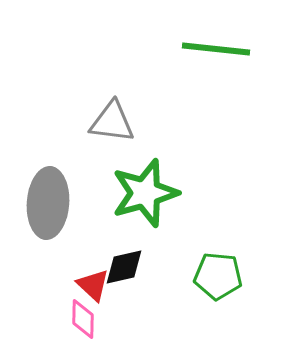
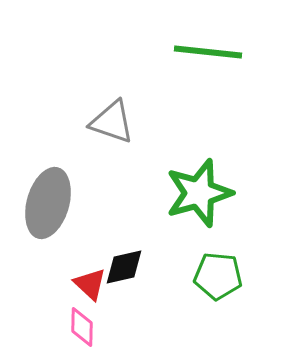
green line: moved 8 px left, 3 px down
gray triangle: rotated 12 degrees clockwise
green star: moved 54 px right
gray ellipse: rotated 12 degrees clockwise
red triangle: moved 3 px left, 1 px up
pink diamond: moved 1 px left, 8 px down
